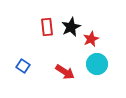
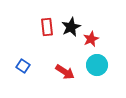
cyan circle: moved 1 px down
